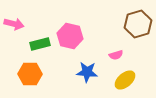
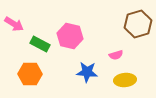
pink arrow: rotated 18 degrees clockwise
green rectangle: rotated 42 degrees clockwise
yellow ellipse: rotated 35 degrees clockwise
